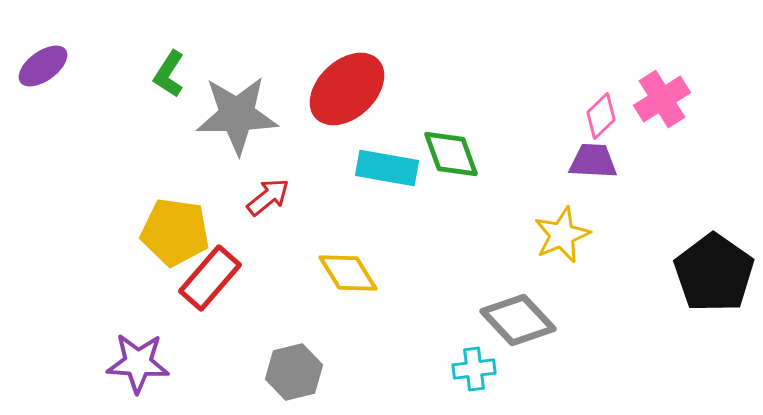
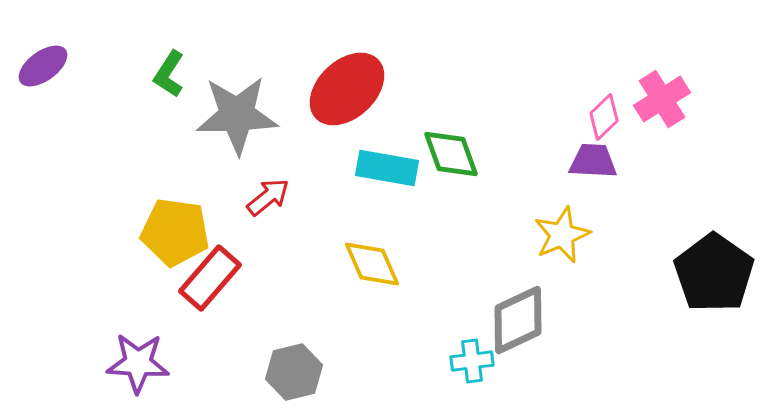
pink diamond: moved 3 px right, 1 px down
yellow diamond: moved 24 px right, 9 px up; rotated 8 degrees clockwise
gray diamond: rotated 72 degrees counterclockwise
cyan cross: moved 2 px left, 8 px up
